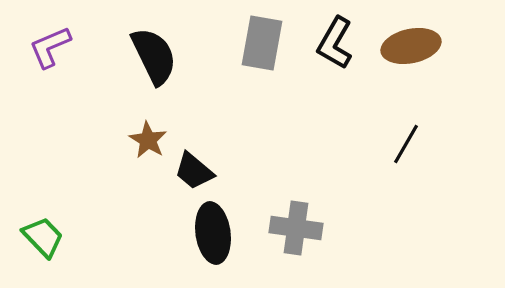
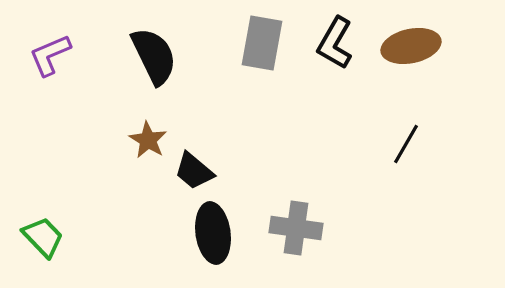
purple L-shape: moved 8 px down
